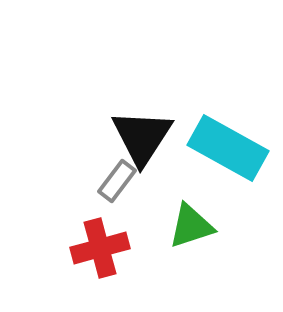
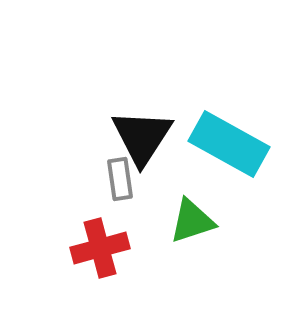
cyan rectangle: moved 1 px right, 4 px up
gray rectangle: moved 3 px right, 2 px up; rotated 45 degrees counterclockwise
green triangle: moved 1 px right, 5 px up
